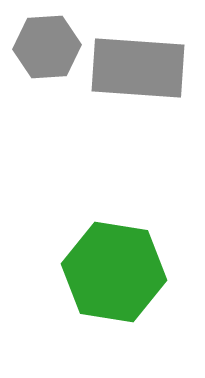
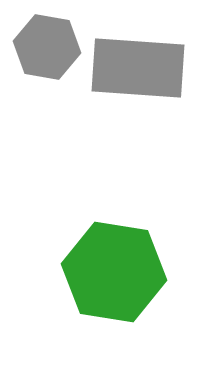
gray hexagon: rotated 14 degrees clockwise
